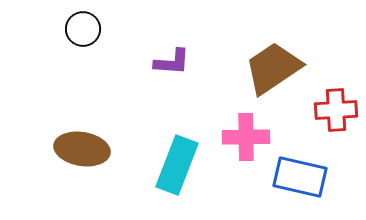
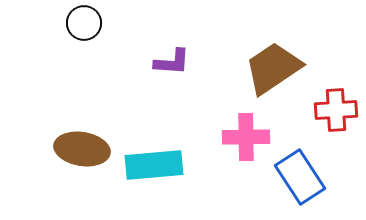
black circle: moved 1 px right, 6 px up
cyan rectangle: moved 23 px left; rotated 64 degrees clockwise
blue rectangle: rotated 44 degrees clockwise
